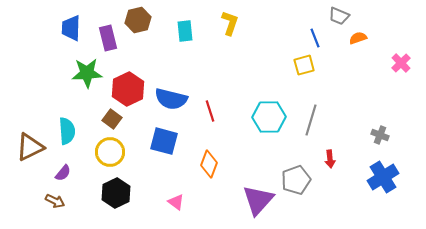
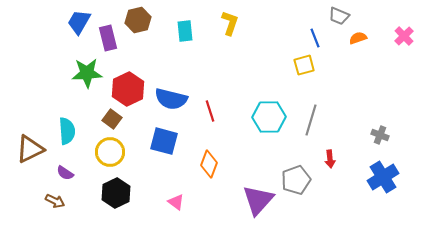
blue trapezoid: moved 8 px right, 6 px up; rotated 28 degrees clockwise
pink cross: moved 3 px right, 27 px up
brown triangle: moved 2 px down
purple semicircle: moved 2 px right; rotated 84 degrees clockwise
